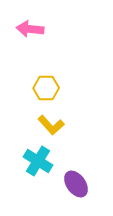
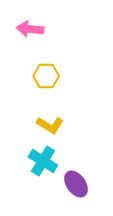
yellow hexagon: moved 12 px up
yellow L-shape: moved 1 px left; rotated 16 degrees counterclockwise
cyan cross: moved 5 px right
